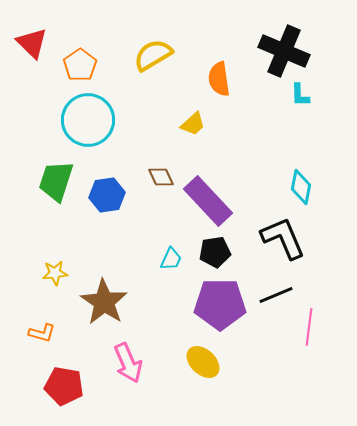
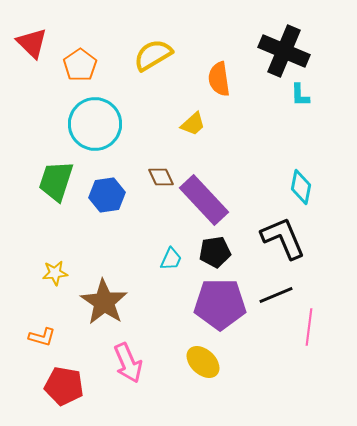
cyan circle: moved 7 px right, 4 px down
purple rectangle: moved 4 px left, 1 px up
orange L-shape: moved 4 px down
